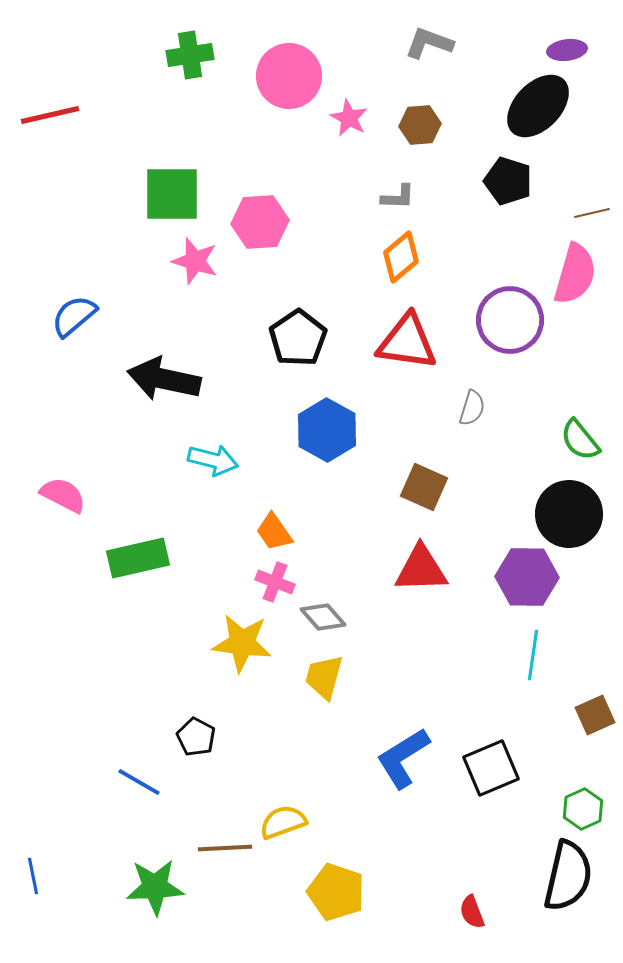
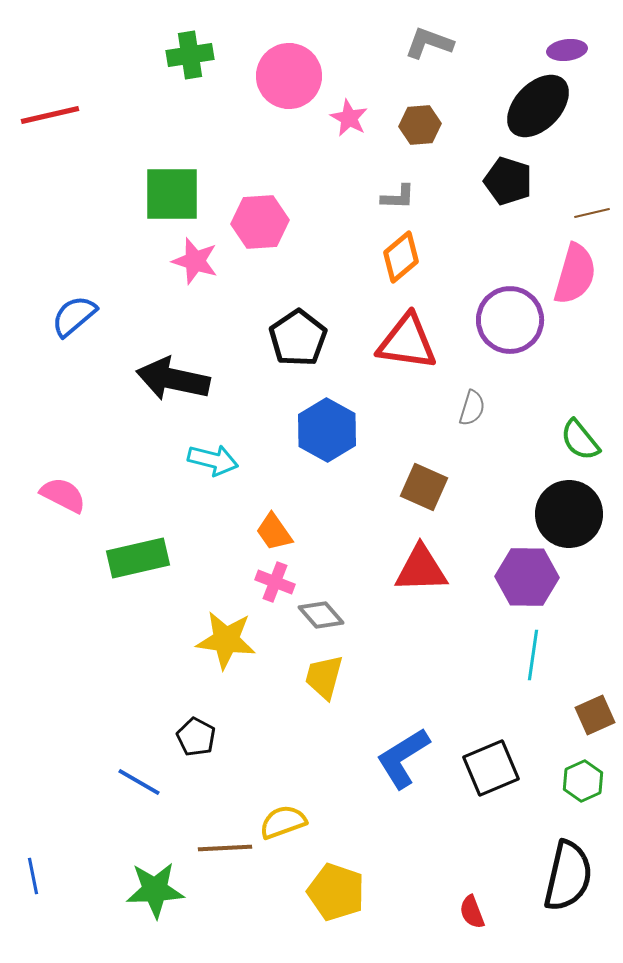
black arrow at (164, 379): moved 9 px right
gray diamond at (323, 617): moved 2 px left, 2 px up
yellow star at (242, 643): moved 16 px left, 3 px up
green hexagon at (583, 809): moved 28 px up
green star at (155, 887): moved 3 px down
